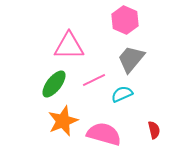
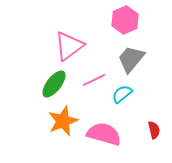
pink hexagon: rotated 12 degrees clockwise
pink triangle: rotated 36 degrees counterclockwise
cyan semicircle: rotated 15 degrees counterclockwise
